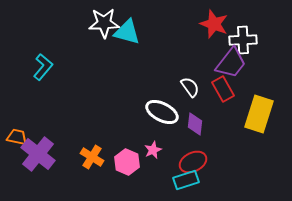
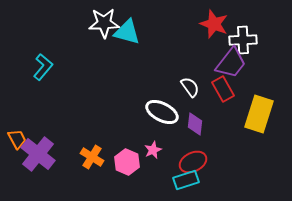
orange trapezoid: moved 2 px down; rotated 50 degrees clockwise
